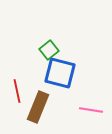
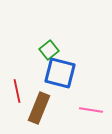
brown rectangle: moved 1 px right, 1 px down
